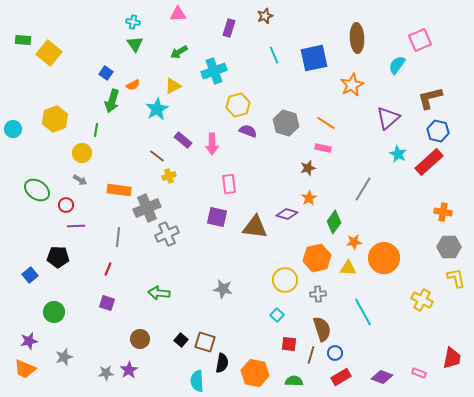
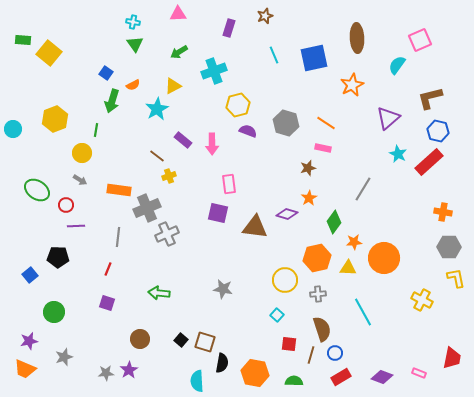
purple square at (217, 217): moved 1 px right, 4 px up
